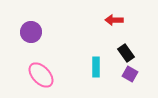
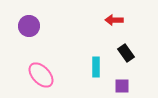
purple circle: moved 2 px left, 6 px up
purple square: moved 8 px left, 12 px down; rotated 28 degrees counterclockwise
